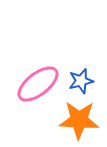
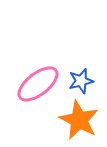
orange star: rotated 24 degrees clockwise
